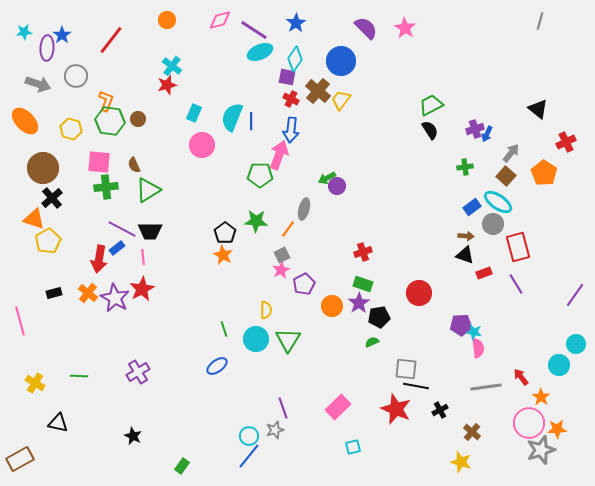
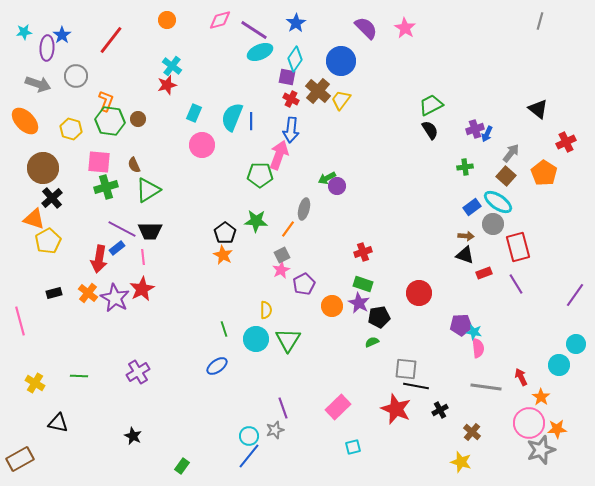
green cross at (106, 187): rotated 10 degrees counterclockwise
purple star at (359, 303): rotated 10 degrees counterclockwise
red arrow at (521, 377): rotated 12 degrees clockwise
gray line at (486, 387): rotated 16 degrees clockwise
